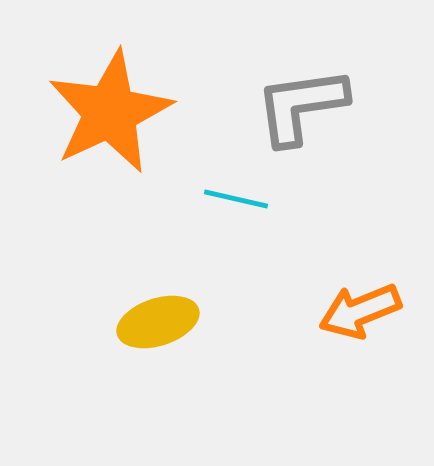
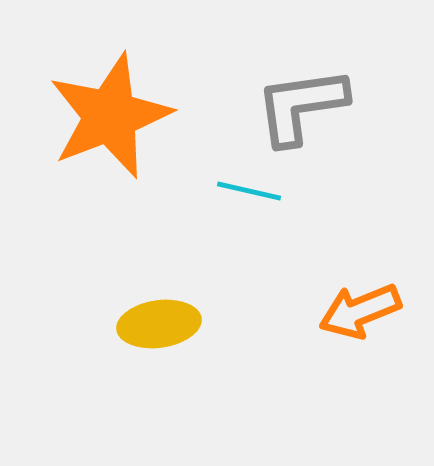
orange star: moved 4 px down; rotated 4 degrees clockwise
cyan line: moved 13 px right, 8 px up
yellow ellipse: moved 1 px right, 2 px down; rotated 10 degrees clockwise
